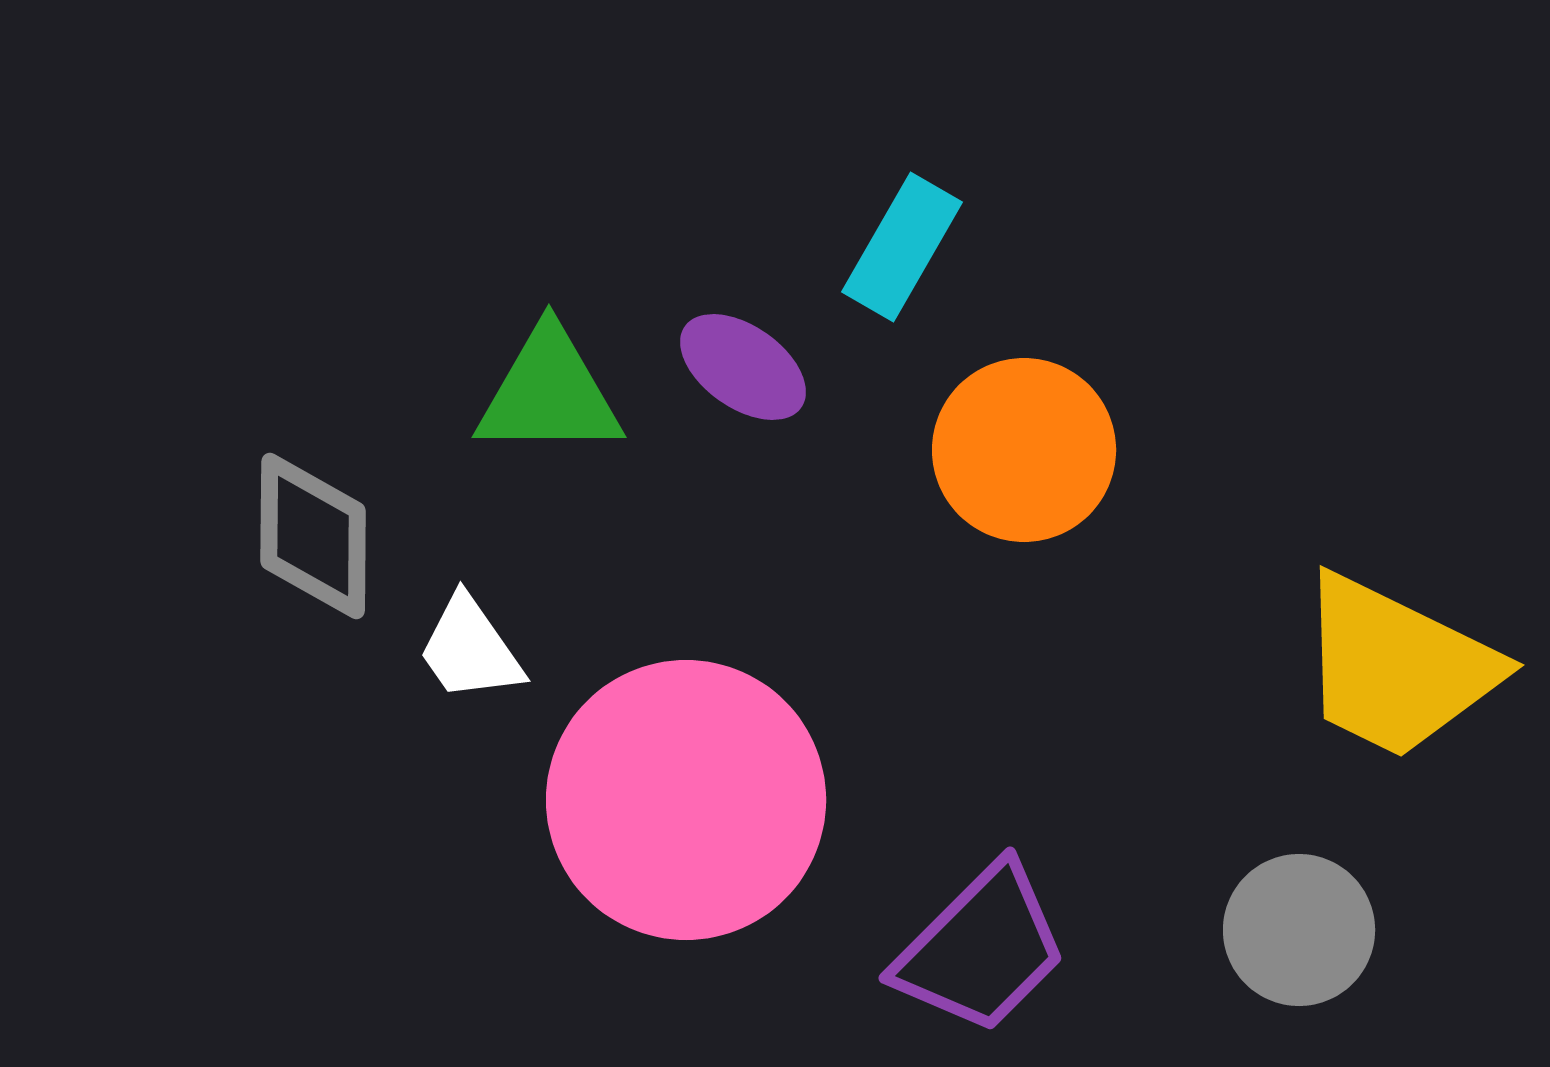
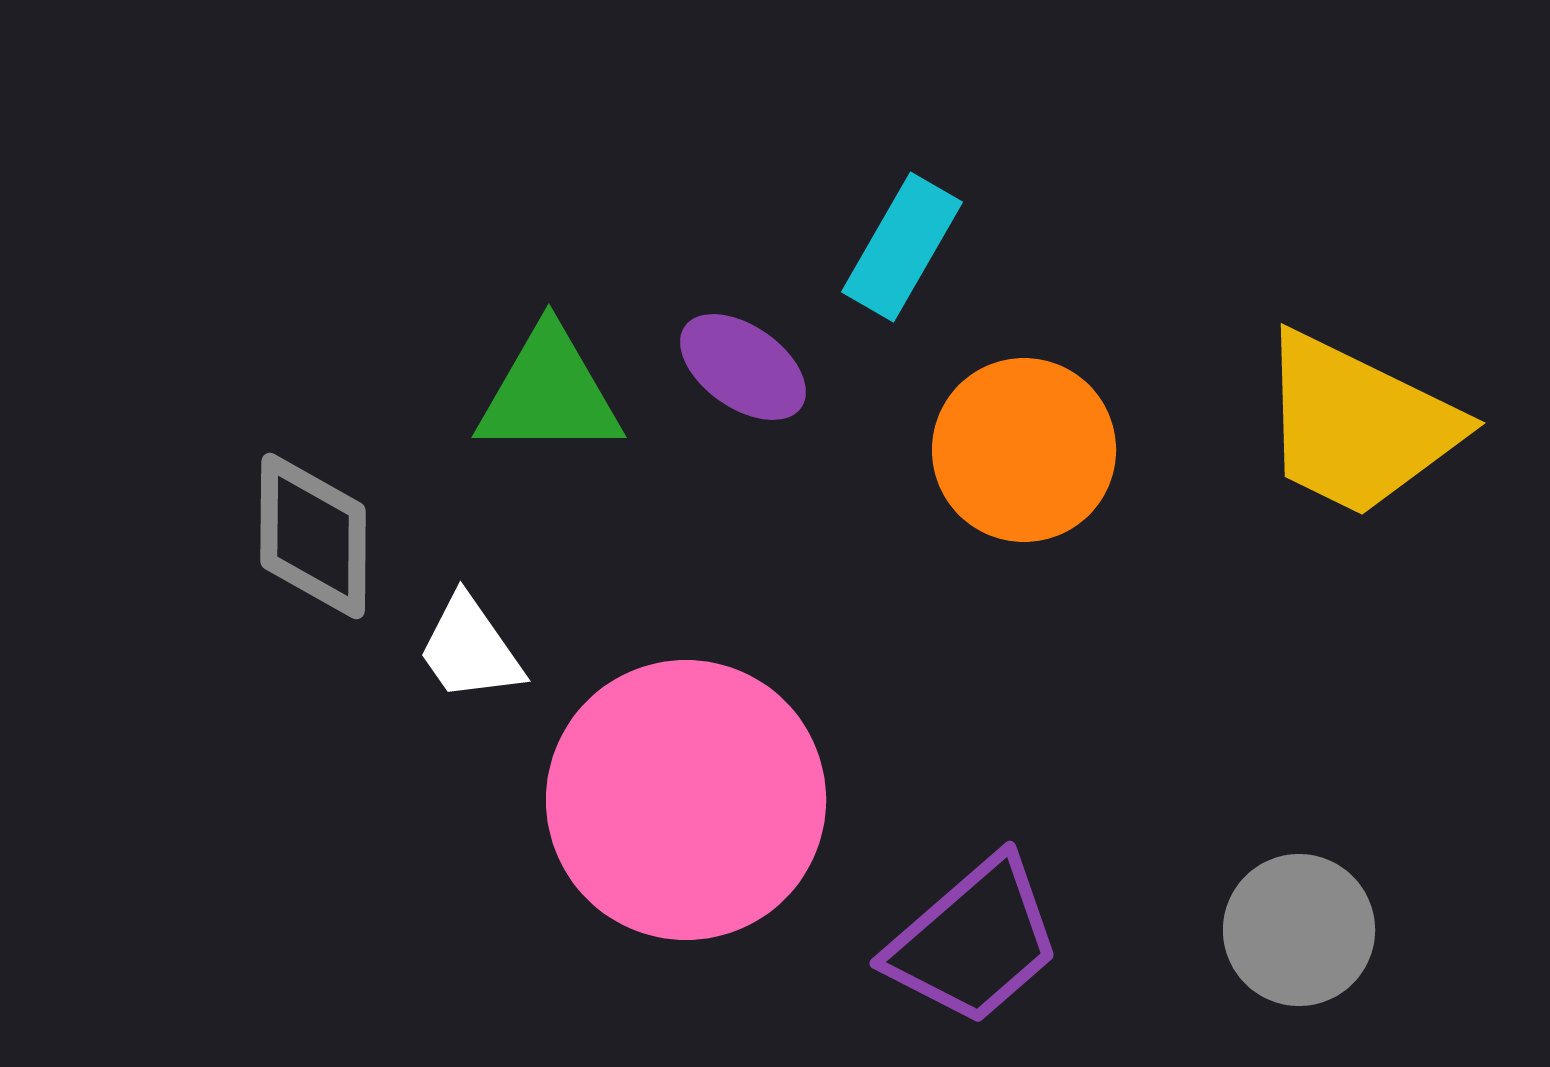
yellow trapezoid: moved 39 px left, 242 px up
purple trapezoid: moved 7 px left, 8 px up; rotated 4 degrees clockwise
